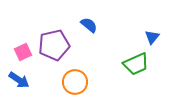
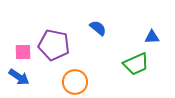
blue semicircle: moved 9 px right, 3 px down
blue triangle: rotated 49 degrees clockwise
purple pentagon: rotated 24 degrees clockwise
pink square: rotated 24 degrees clockwise
blue arrow: moved 3 px up
